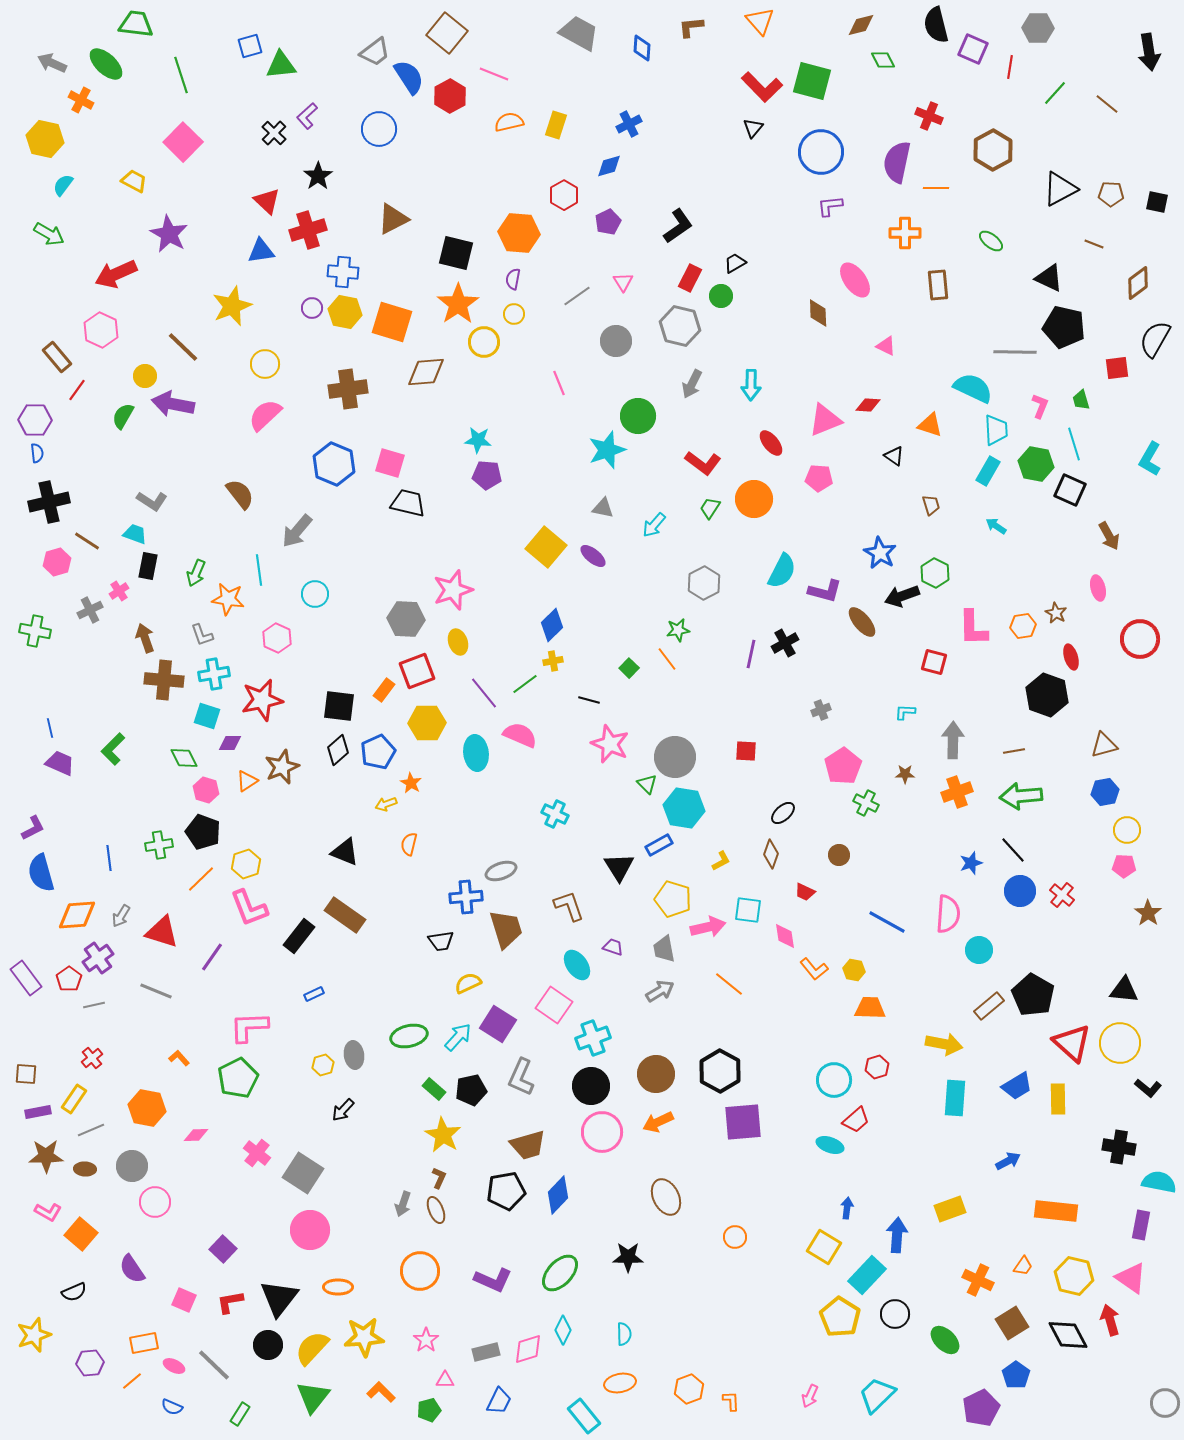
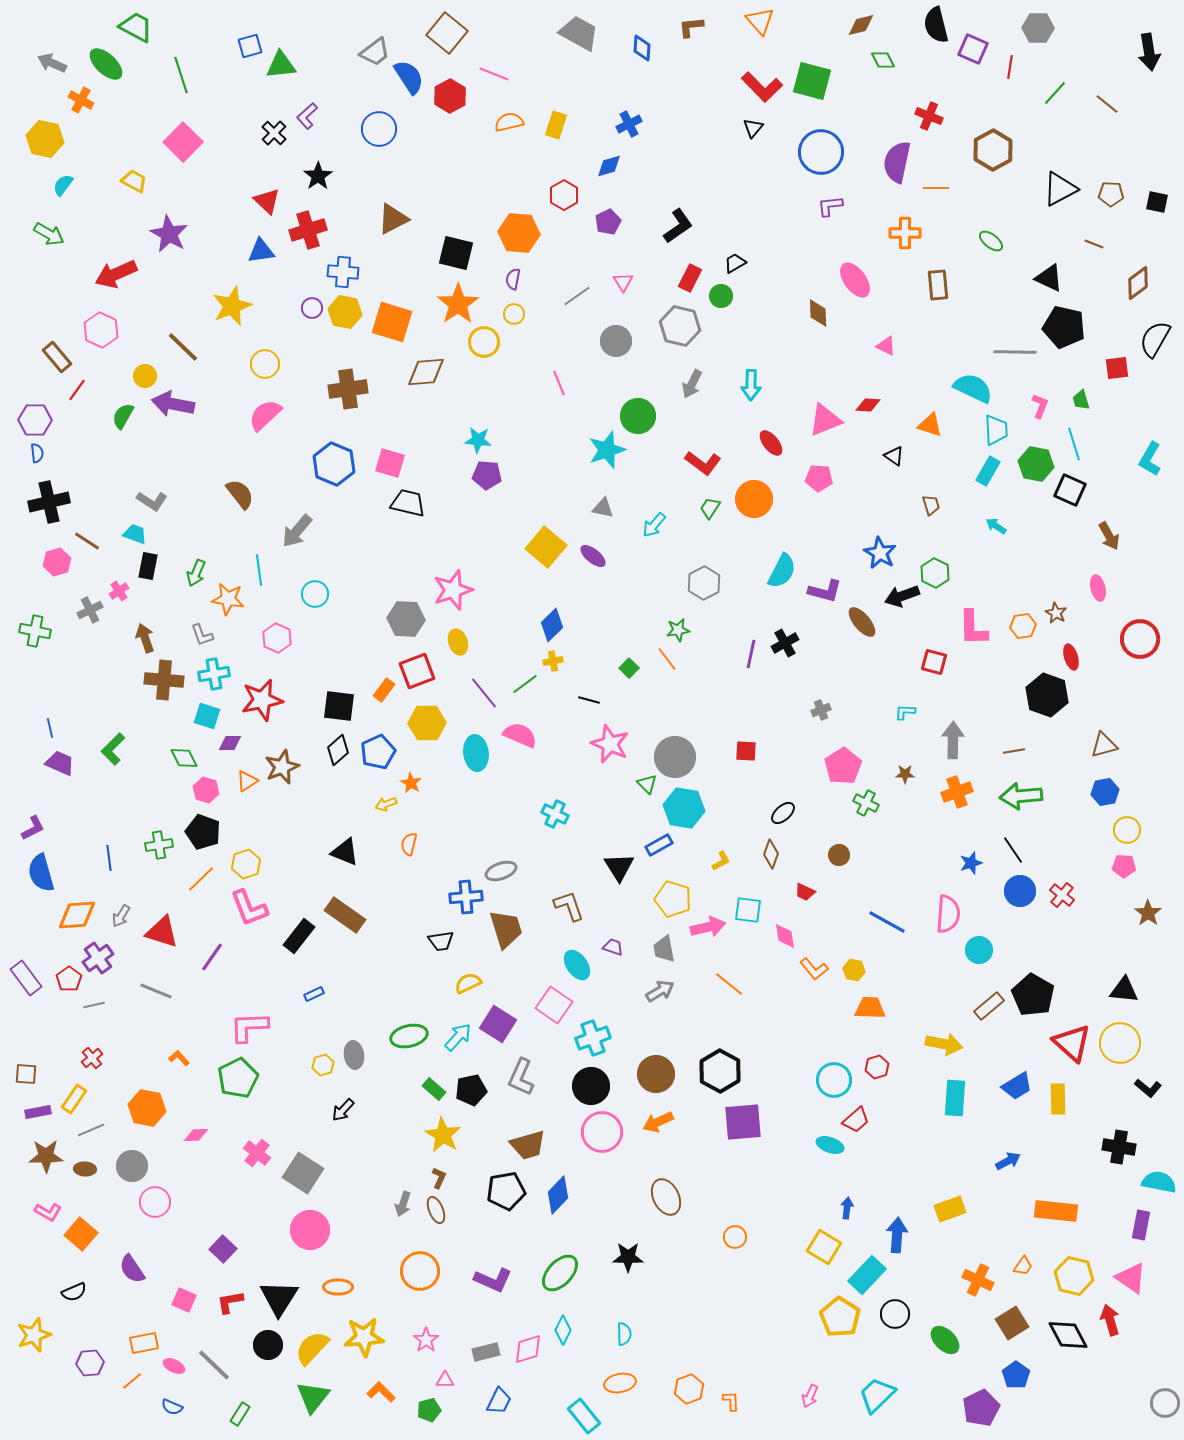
green trapezoid at (136, 24): moved 3 px down; rotated 21 degrees clockwise
black line at (1013, 850): rotated 8 degrees clockwise
black triangle at (279, 1298): rotated 6 degrees counterclockwise
